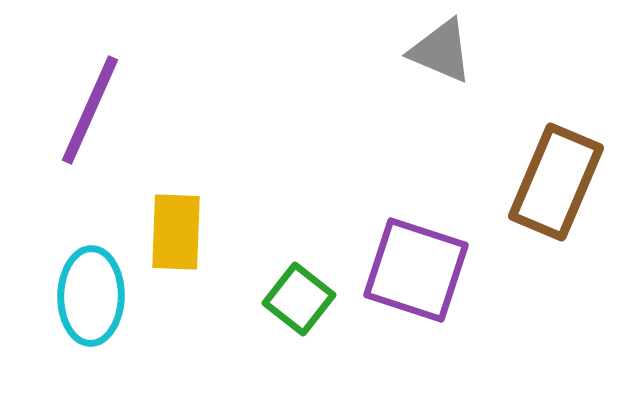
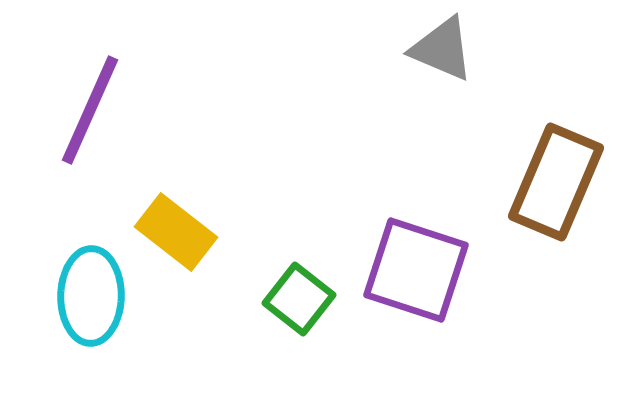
gray triangle: moved 1 px right, 2 px up
yellow rectangle: rotated 54 degrees counterclockwise
